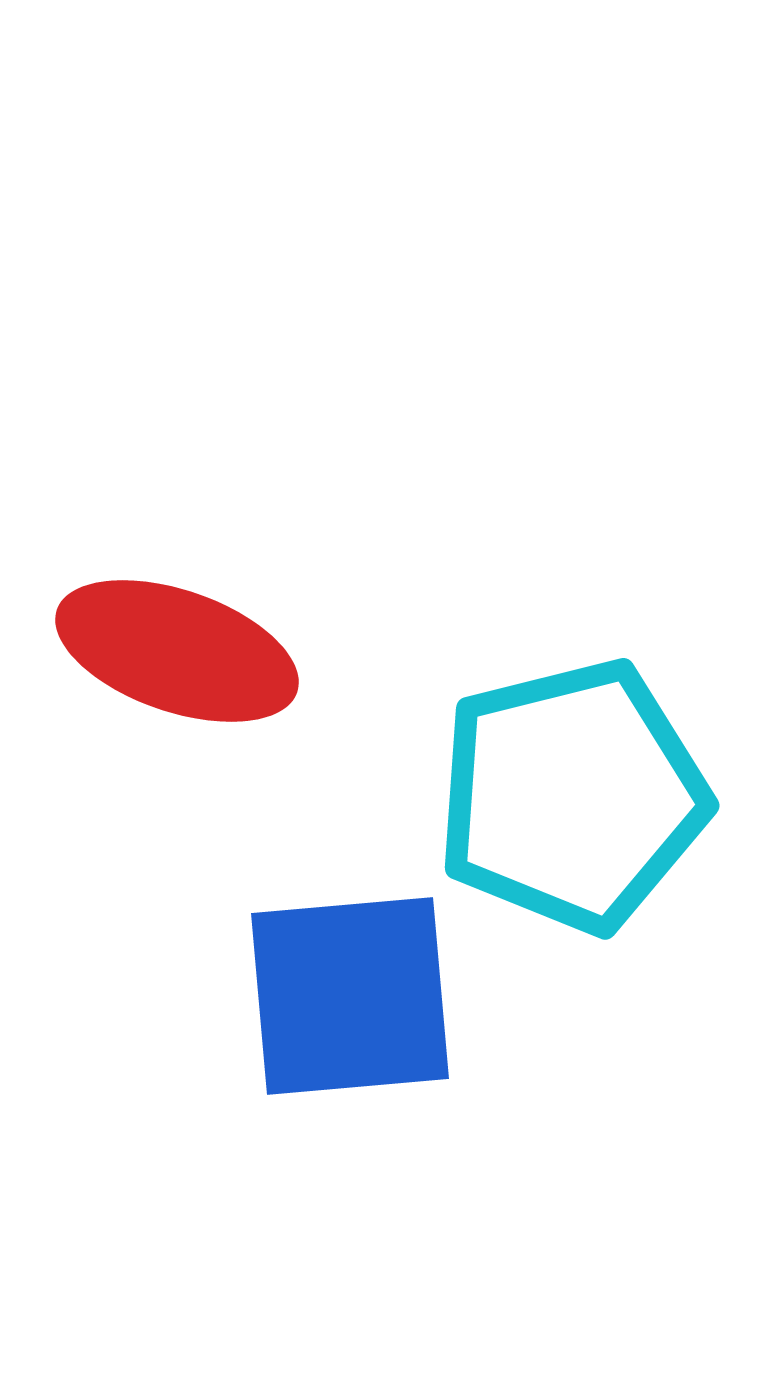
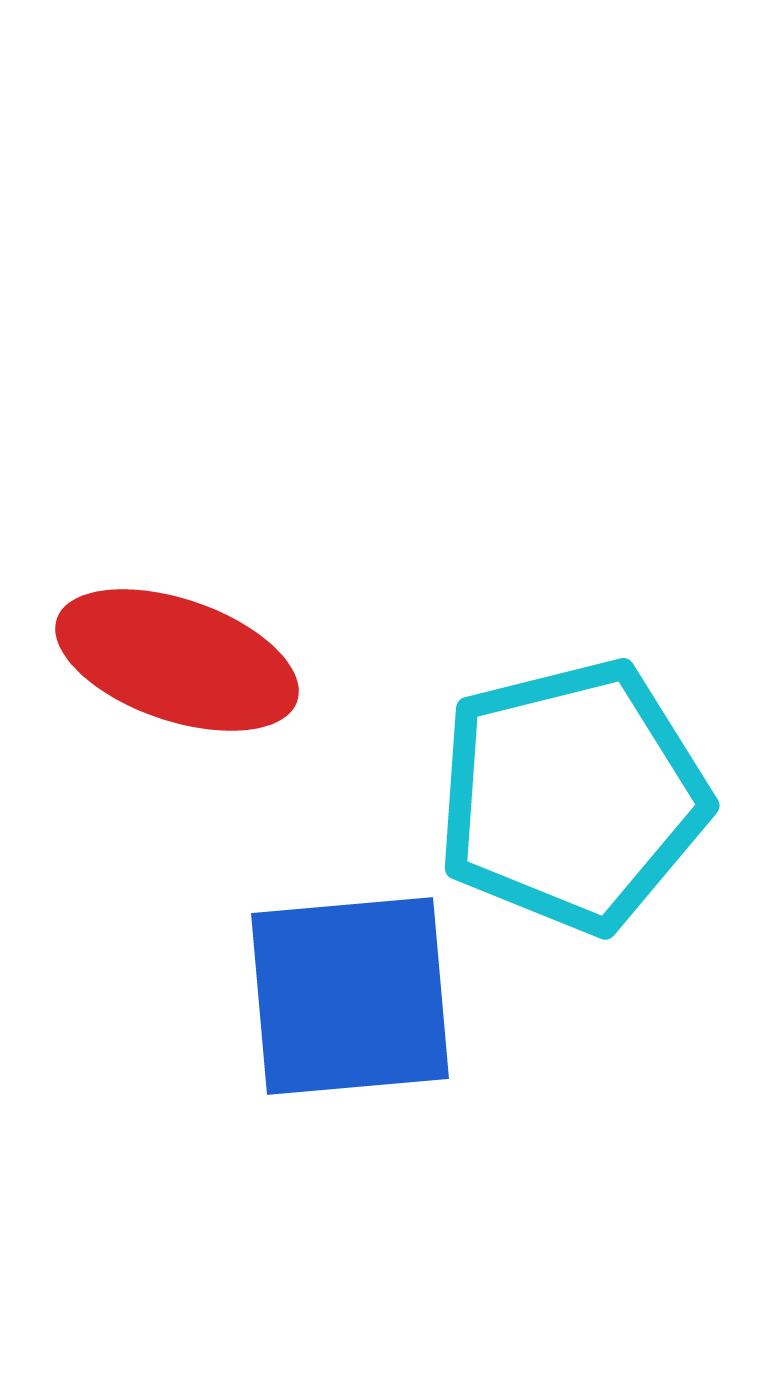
red ellipse: moved 9 px down
